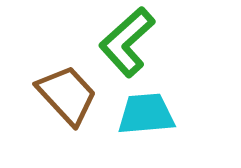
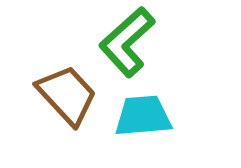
cyan trapezoid: moved 3 px left, 2 px down
